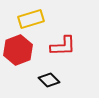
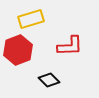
red L-shape: moved 7 px right
